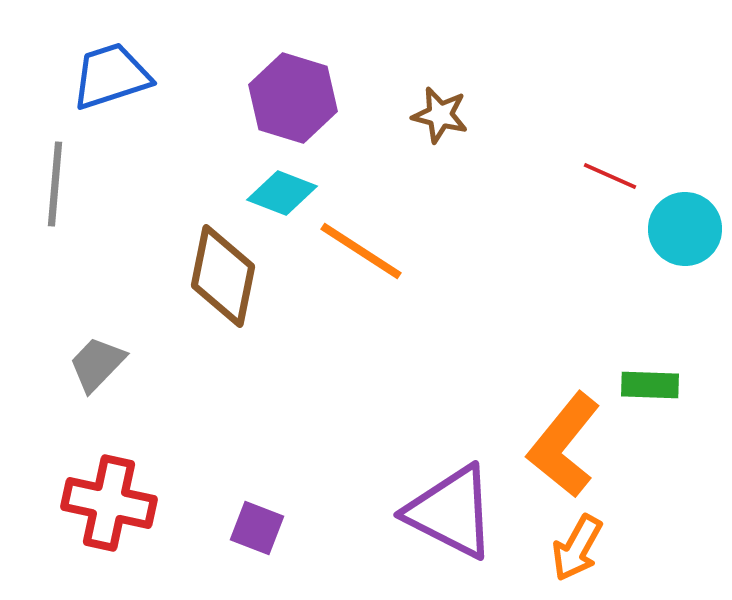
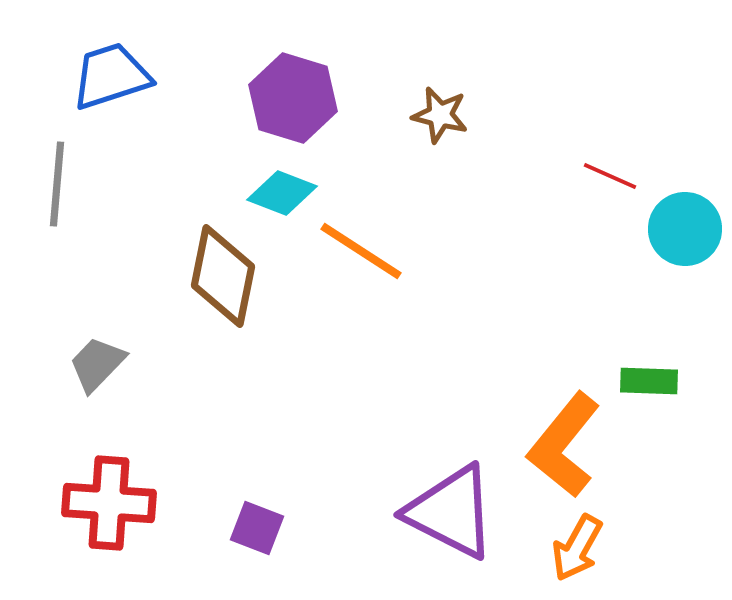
gray line: moved 2 px right
green rectangle: moved 1 px left, 4 px up
red cross: rotated 8 degrees counterclockwise
